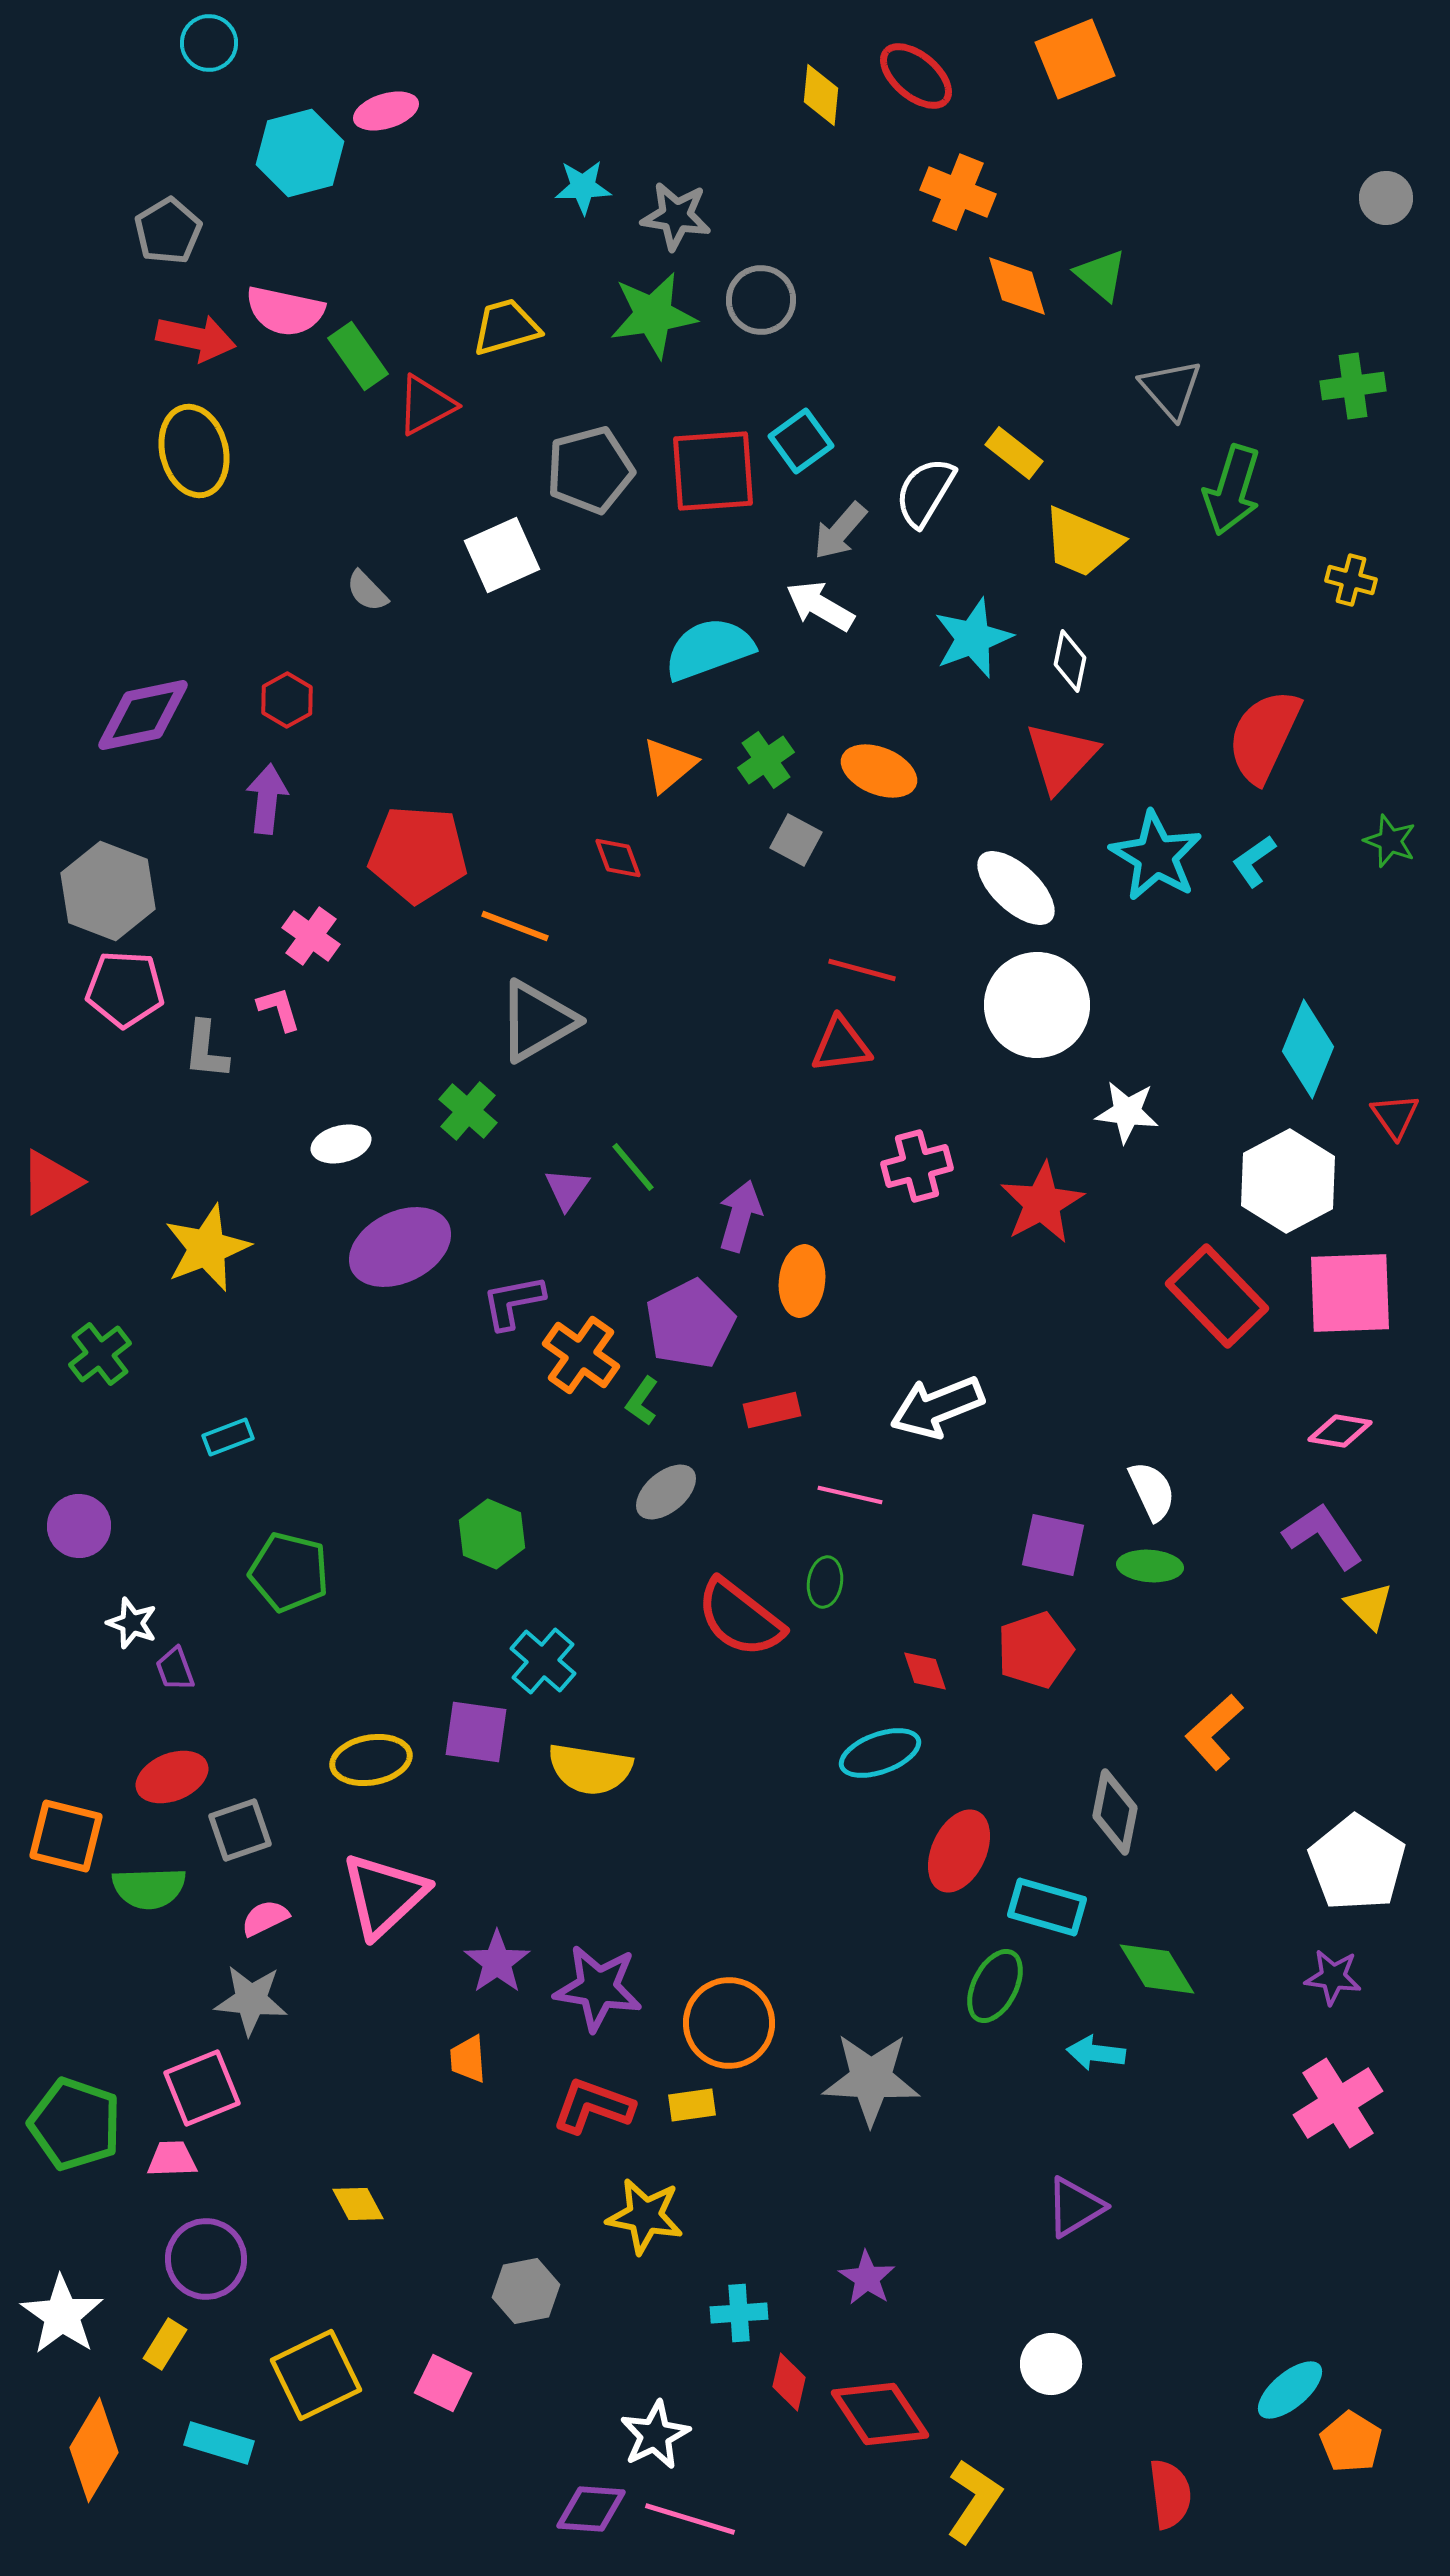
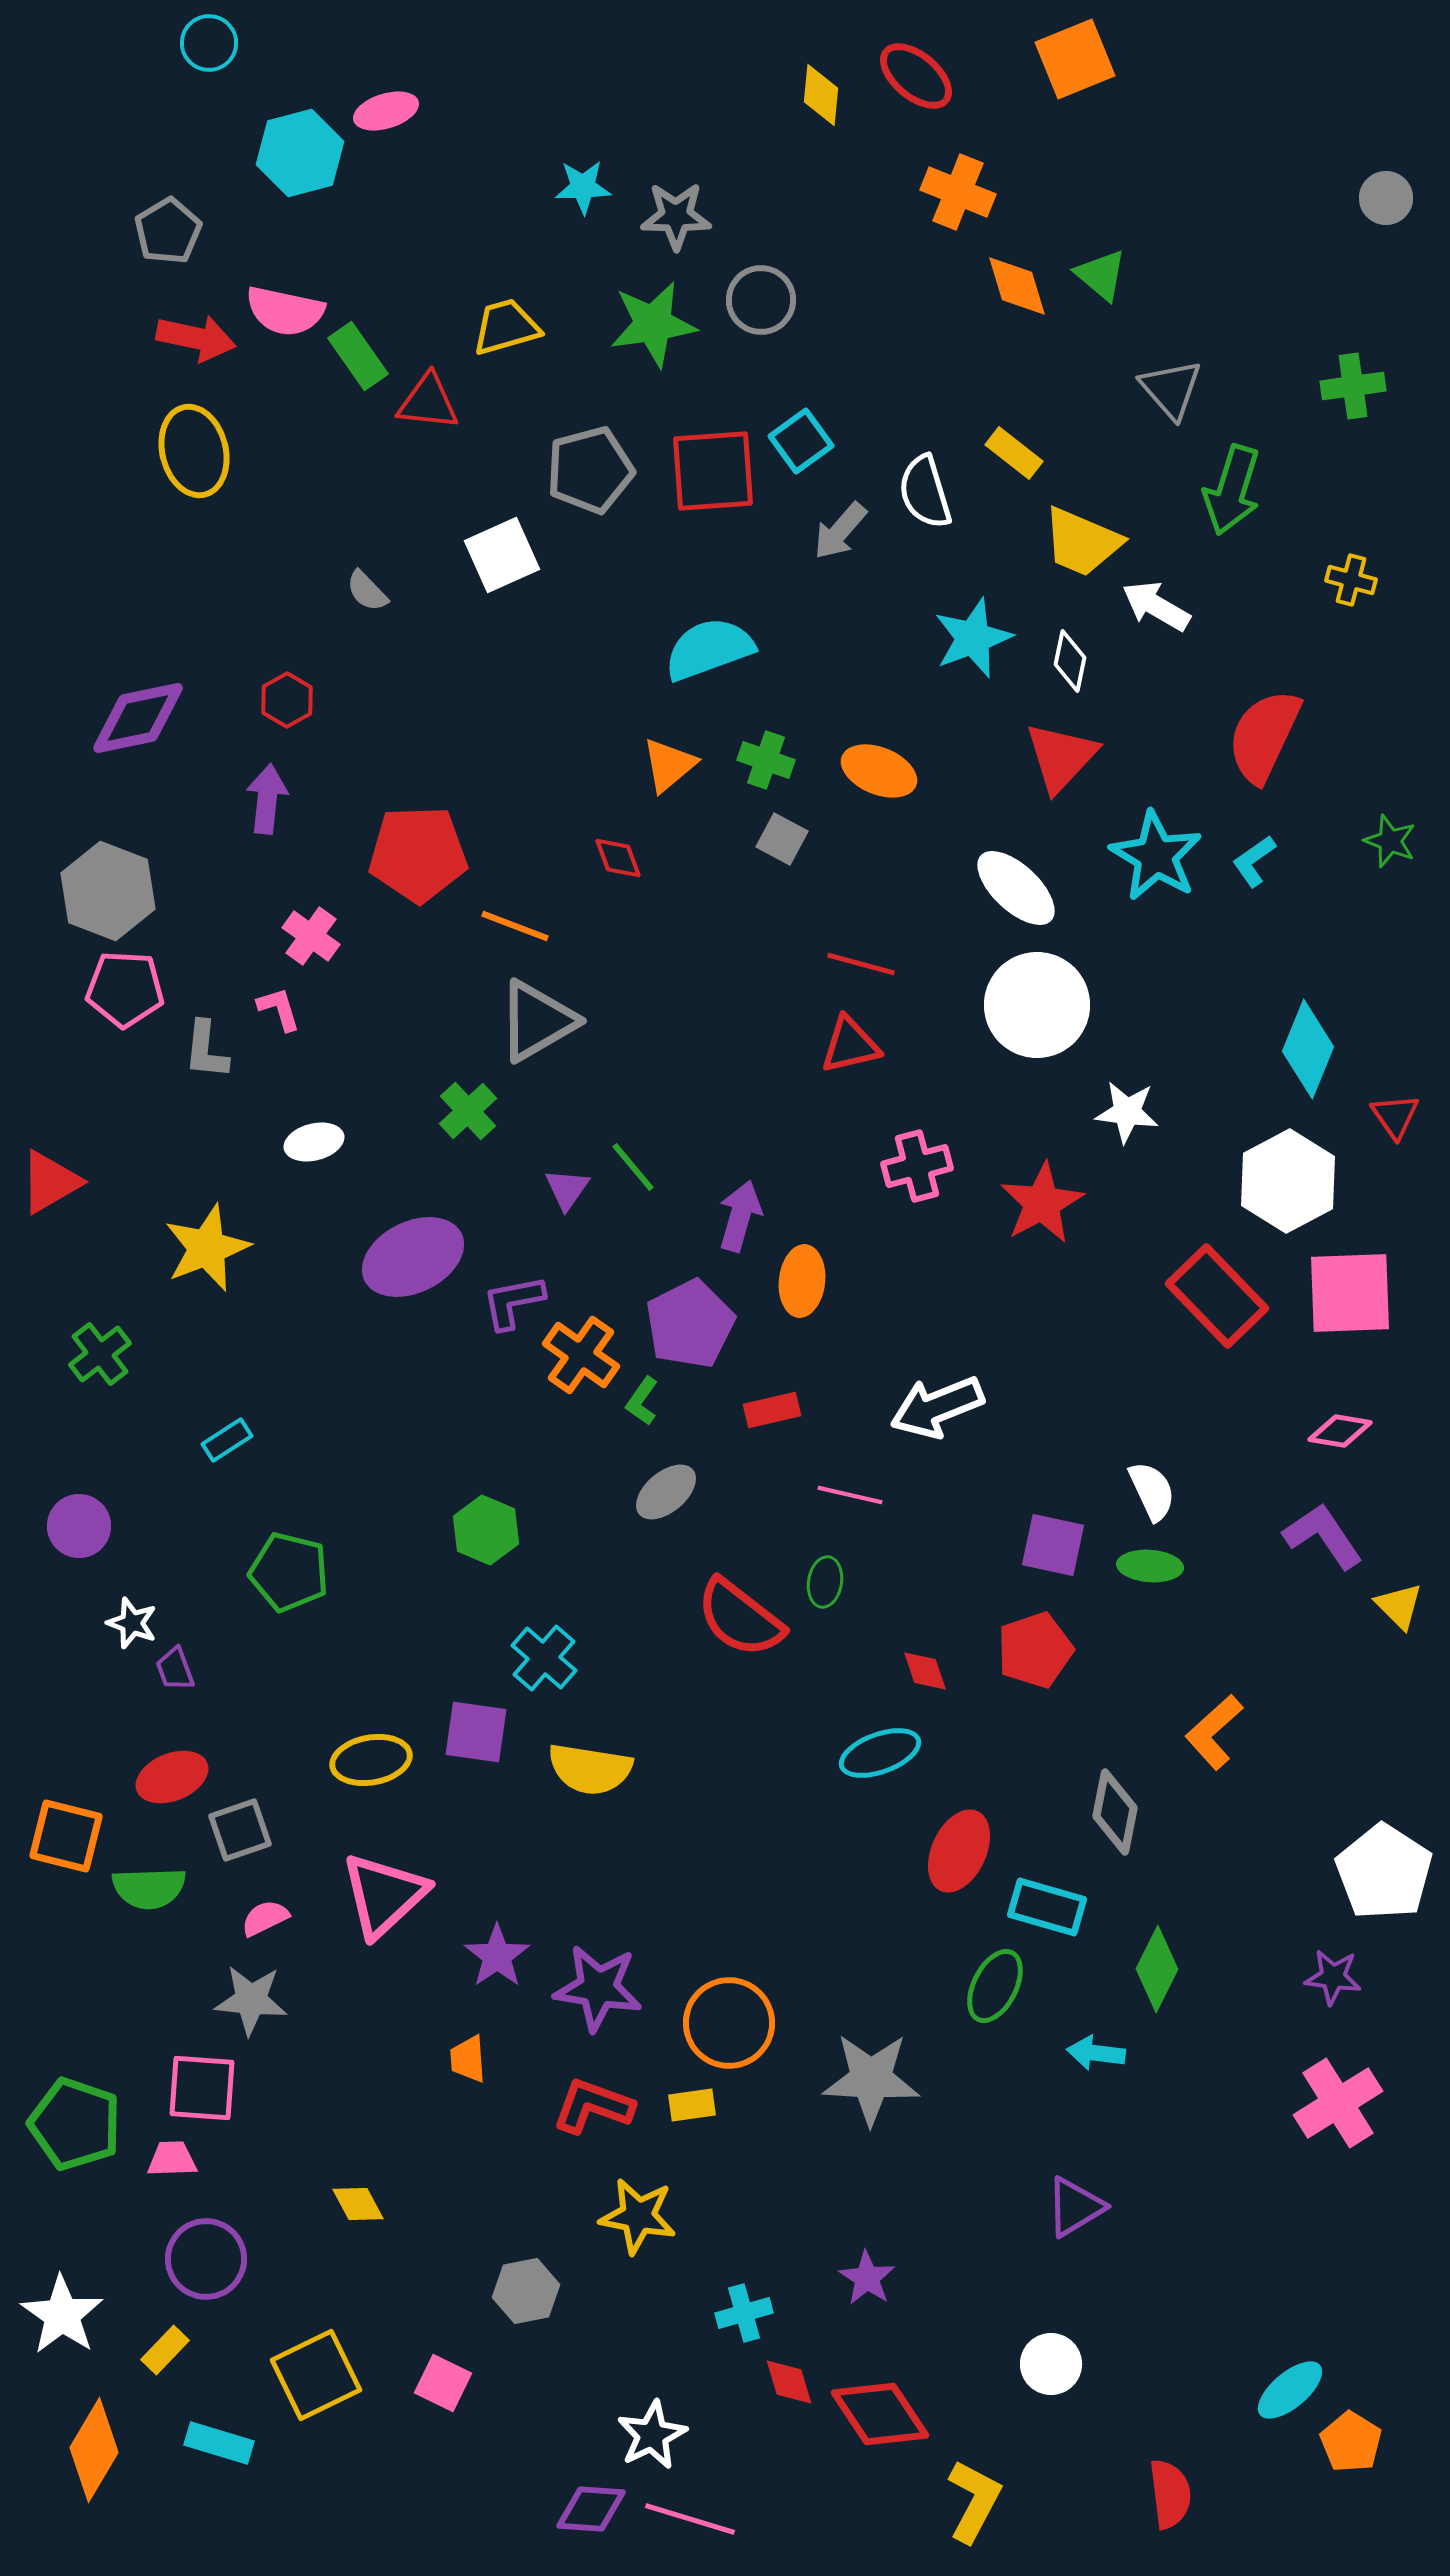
gray star at (676, 216): rotated 8 degrees counterclockwise
green star at (653, 315): moved 9 px down
red triangle at (426, 405): moved 2 px right, 3 px up; rotated 34 degrees clockwise
white semicircle at (925, 492): rotated 48 degrees counterclockwise
white arrow at (820, 606): moved 336 px right
purple diamond at (143, 715): moved 5 px left, 3 px down
green cross at (766, 760): rotated 36 degrees counterclockwise
gray square at (796, 840): moved 14 px left, 1 px up
red pentagon at (418, 854): rotated 6 degrees counterclockwise
red line at (862, 970): moved 1 px left, 6 px up
red triangle at (841, 1045): moved 9 px right; rotated 6 degrees counterclockwise
green cross at (468, 1111): rotated 6 degrees clockwise
white ellipse at (341, 1144): moved 27 px left, 2 px up
purple ellipse at (400, 1247): moved 13 px right, 10 px down
cyan rectangle at (228, 1437): moved 1 px left, 3 px down; rotated 12 degrees counterclockwise
green hexagon at (492, 1534): moved 6 px left, 4 px up
yellow triangle at (1369, 1606): moved 30 px right
cyan cross at (543, 1661): moved 1 px right, 3 px up
white pentagon at (1357, 1863): moved 27 px right, 9 px down
purple star at (497, 1962): moved 6 px up
green diamond at (1157, 1969): rotated 58 degrees clockwise
pink square at (202, 2088): rotated 26 degrees clockwise
yellow star at (645, 2216): moved 7 px left
cyan cross at (739, 2313): moved 5 px right; rotated 12 degrees counterclockwise
yellow rectangle at (165, 2344): moved 6 px down; rotated 12 degrees clockwise
red diamond at (789, 2382): rotated 30 degrees counterclockwise
white star at (655, 2435): moved 3 px left
yellow L-shape at (974, 2501): rotated 6 degrees counterclockwise
